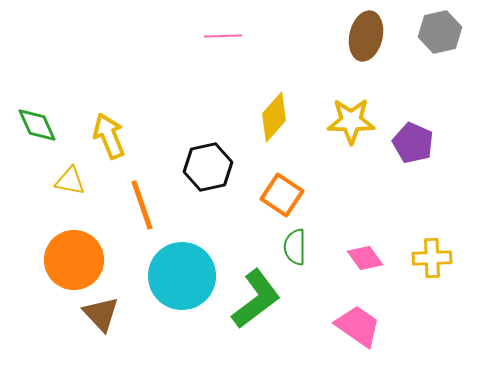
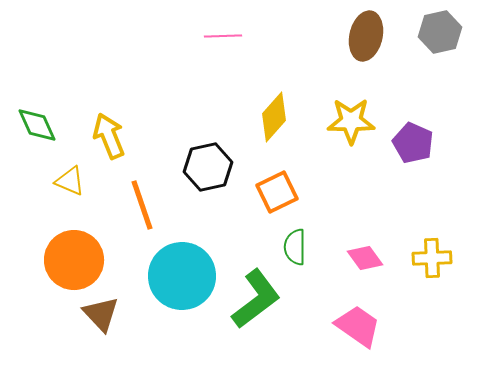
yellow triangle: rotated 12 degrees clockwise
orange square: moved 5 px left, 3 px up; rotated 30 degrees clockwise
